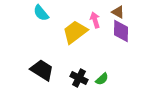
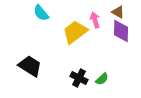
black trapezoid: moved 12 px left, 4 px up
